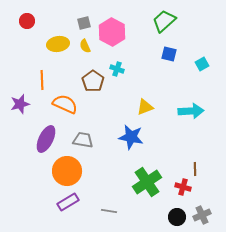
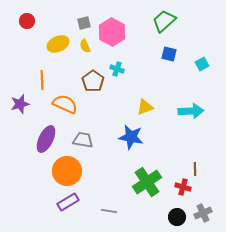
yellow ellipse: rotated 15 degrees counterclockwise
gray cross: moved 1 px right, 2 px up
